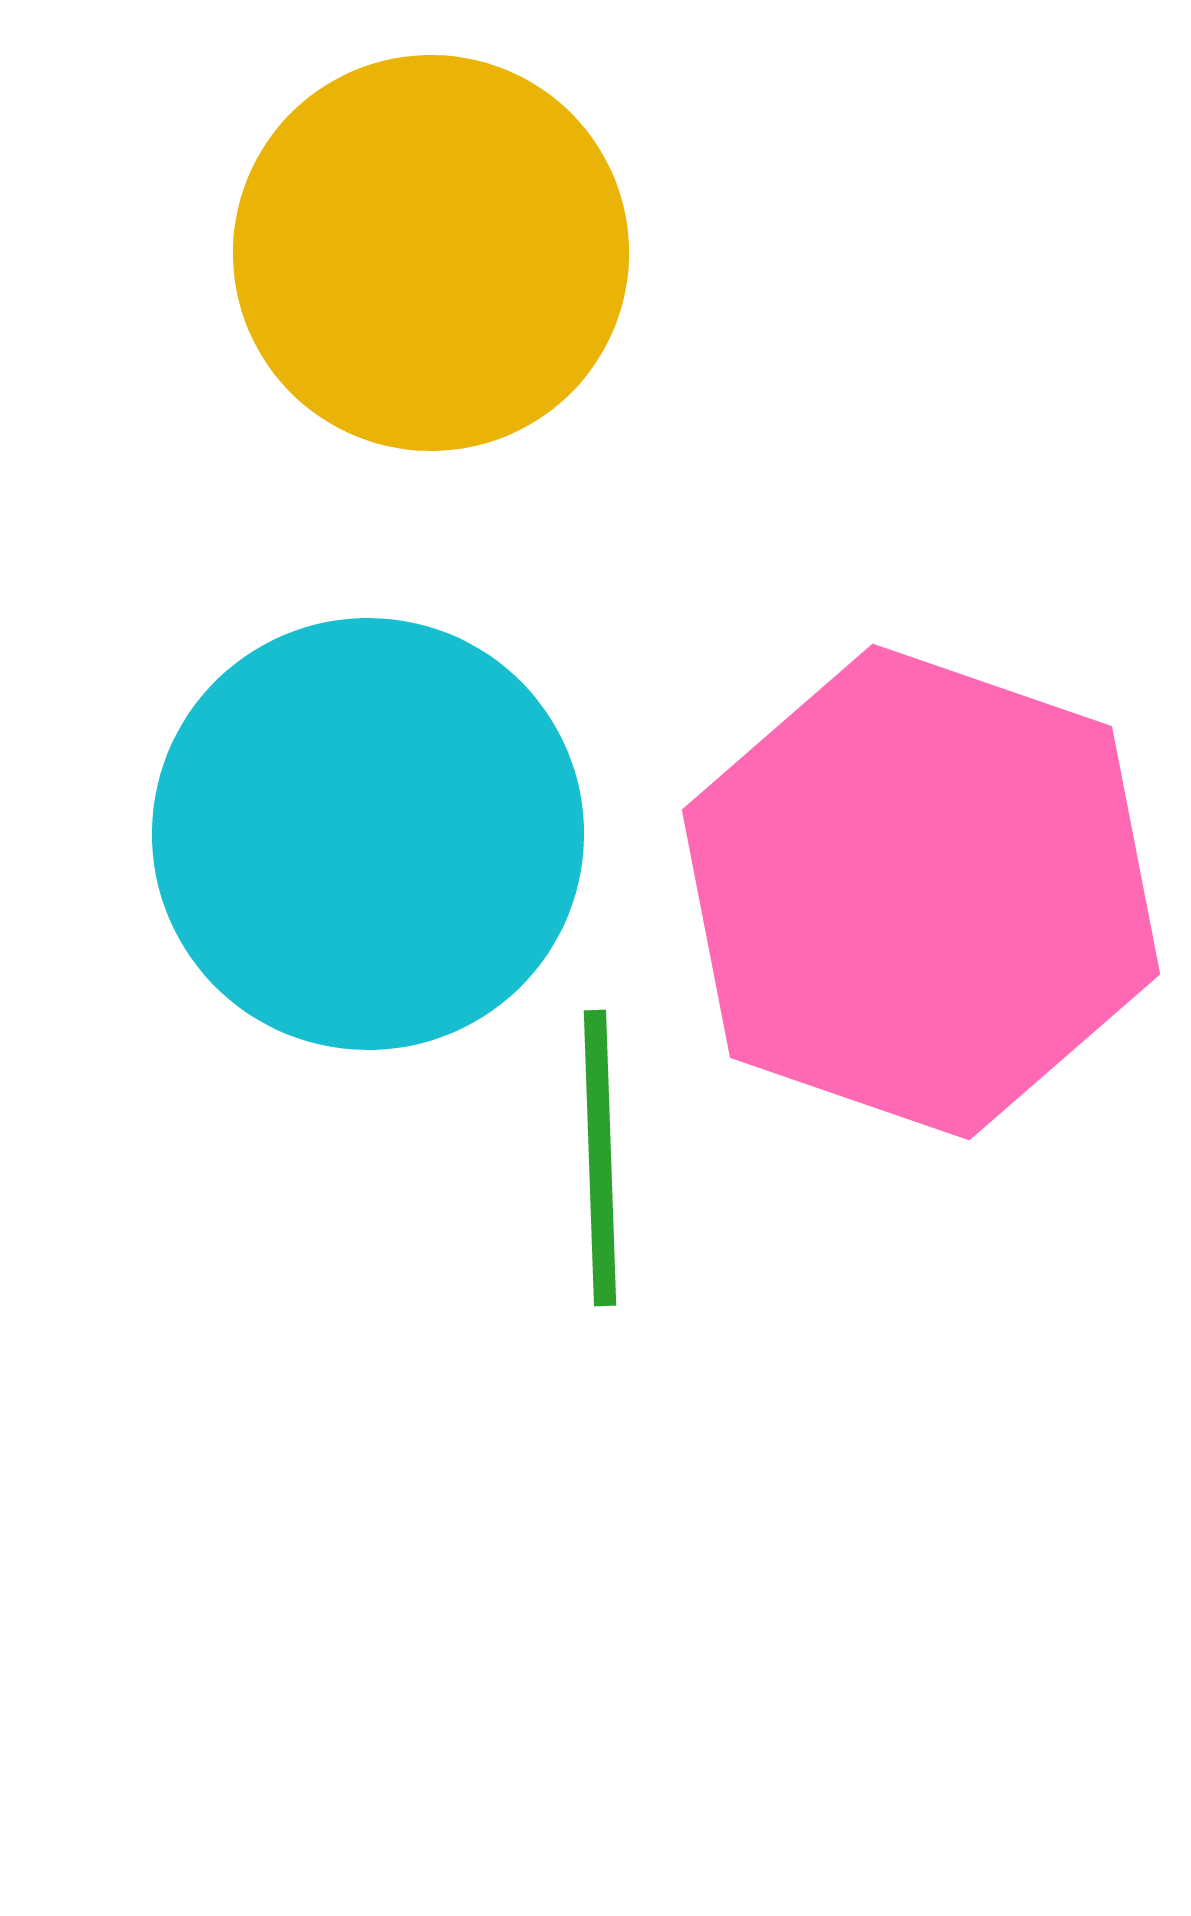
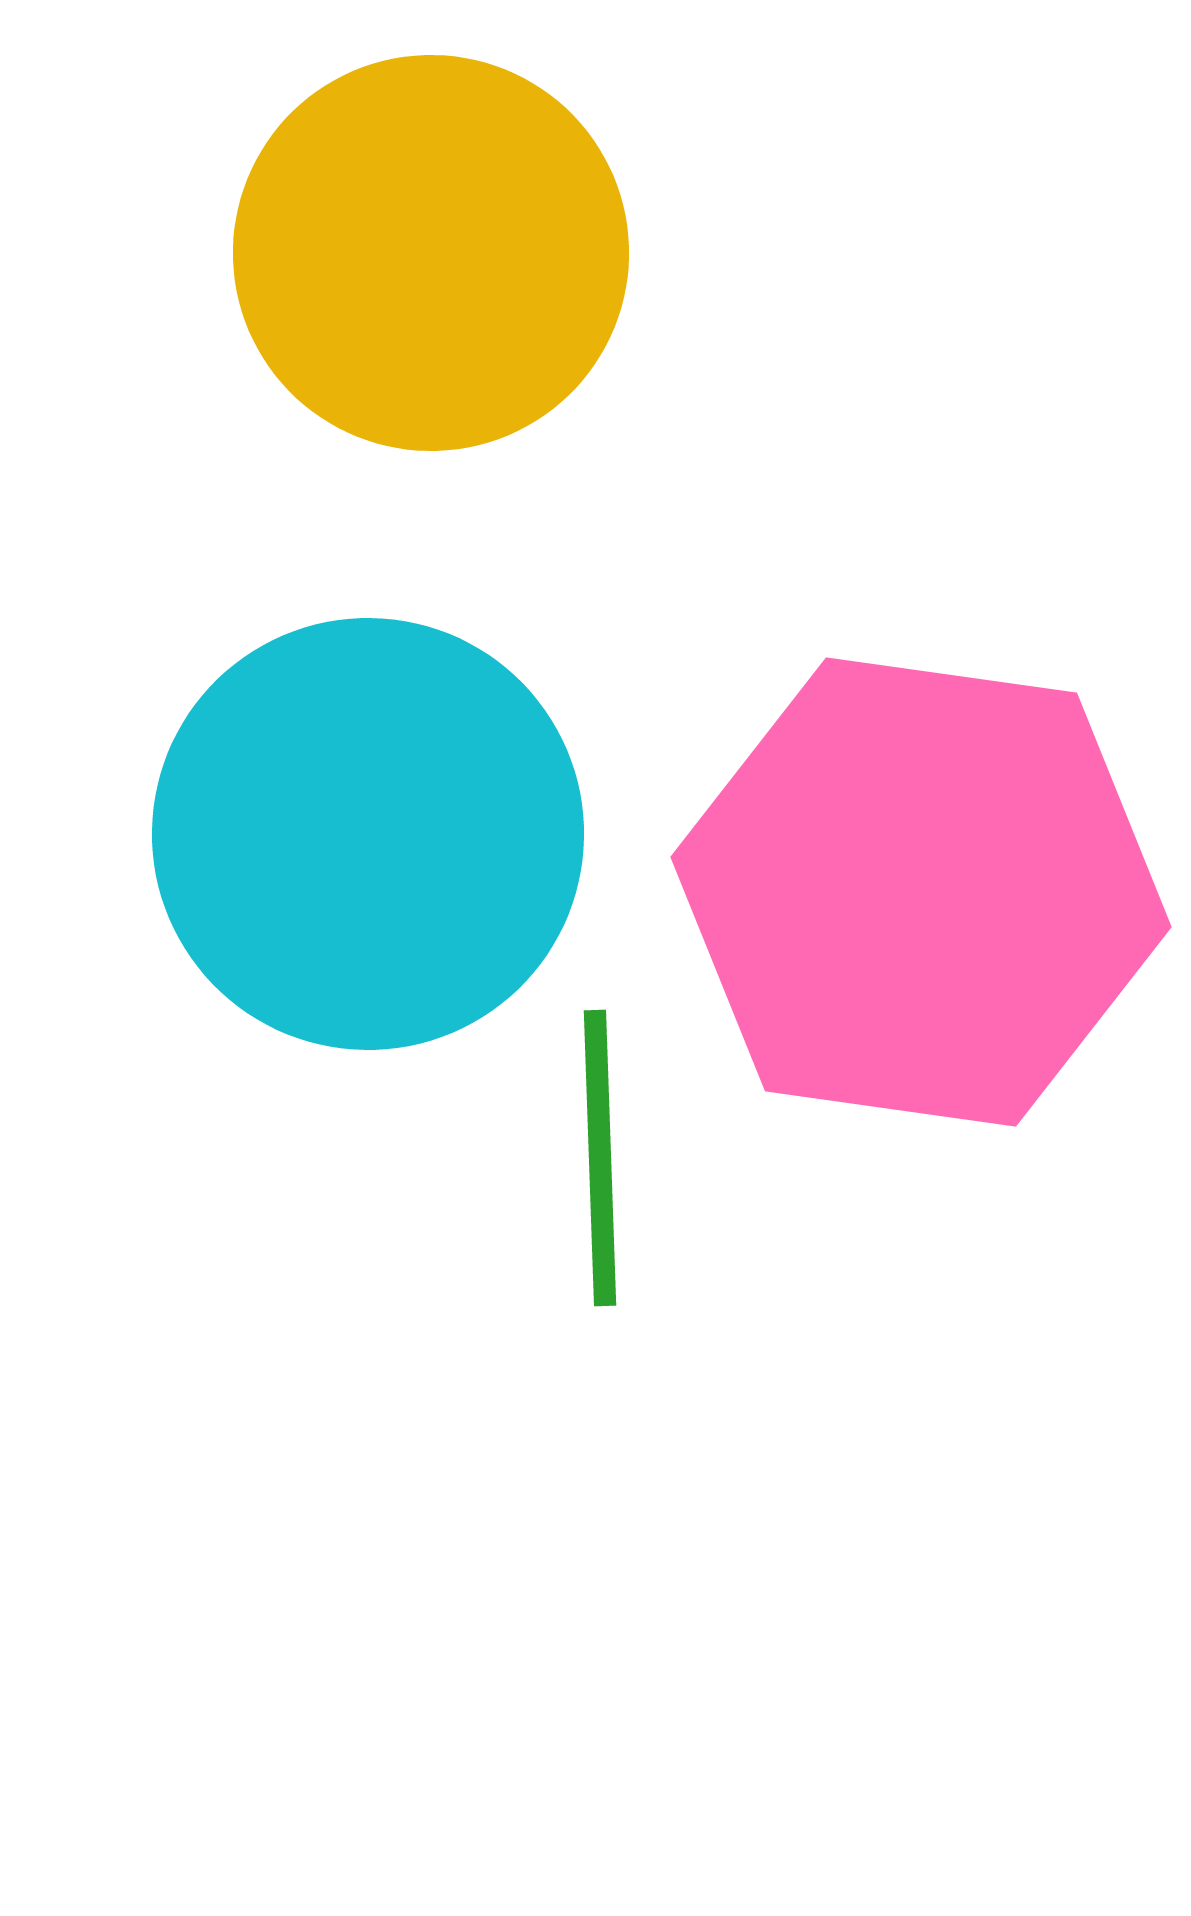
pink hexagon: rotated 11 degrees counterclockwise
